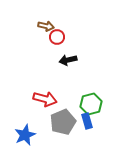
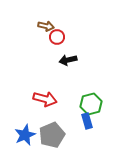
gray pentagon: moved 11 px left, 13 px down
